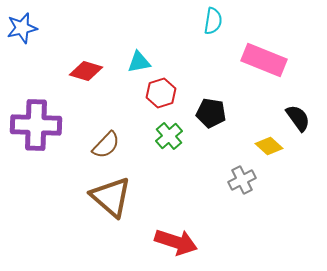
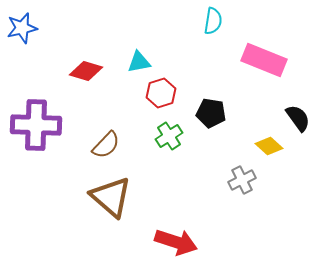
green cross: rotated 8 degrees clockwise
